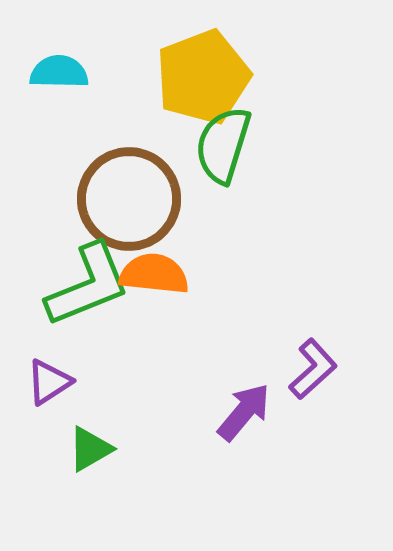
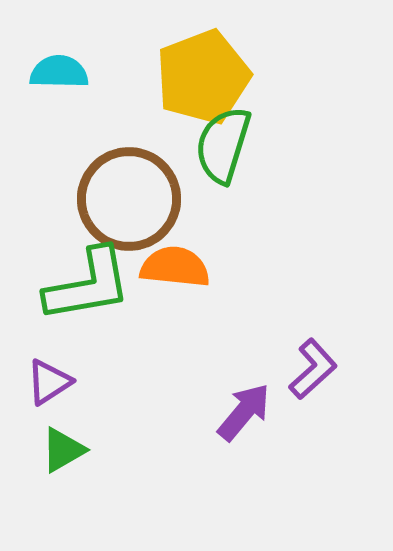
orange semicircle: moved 21 px right, 7 px up
green L-shape: rotated 12 degrees clockwise
green triangle: moved 27 px left, 1 px down
